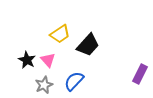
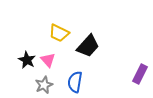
yellow trapezoid: moved 1 px left, 1 px up; rotated 60 degrees clockwise
black trapezoid: moved 1 px down
blue semicircle: moved 1 px right, 1 px down; rotated 35 degrees counterclockwise
